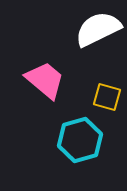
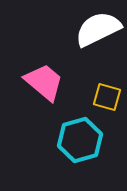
pink trapezoid: moved 1 px left, 2 px down
